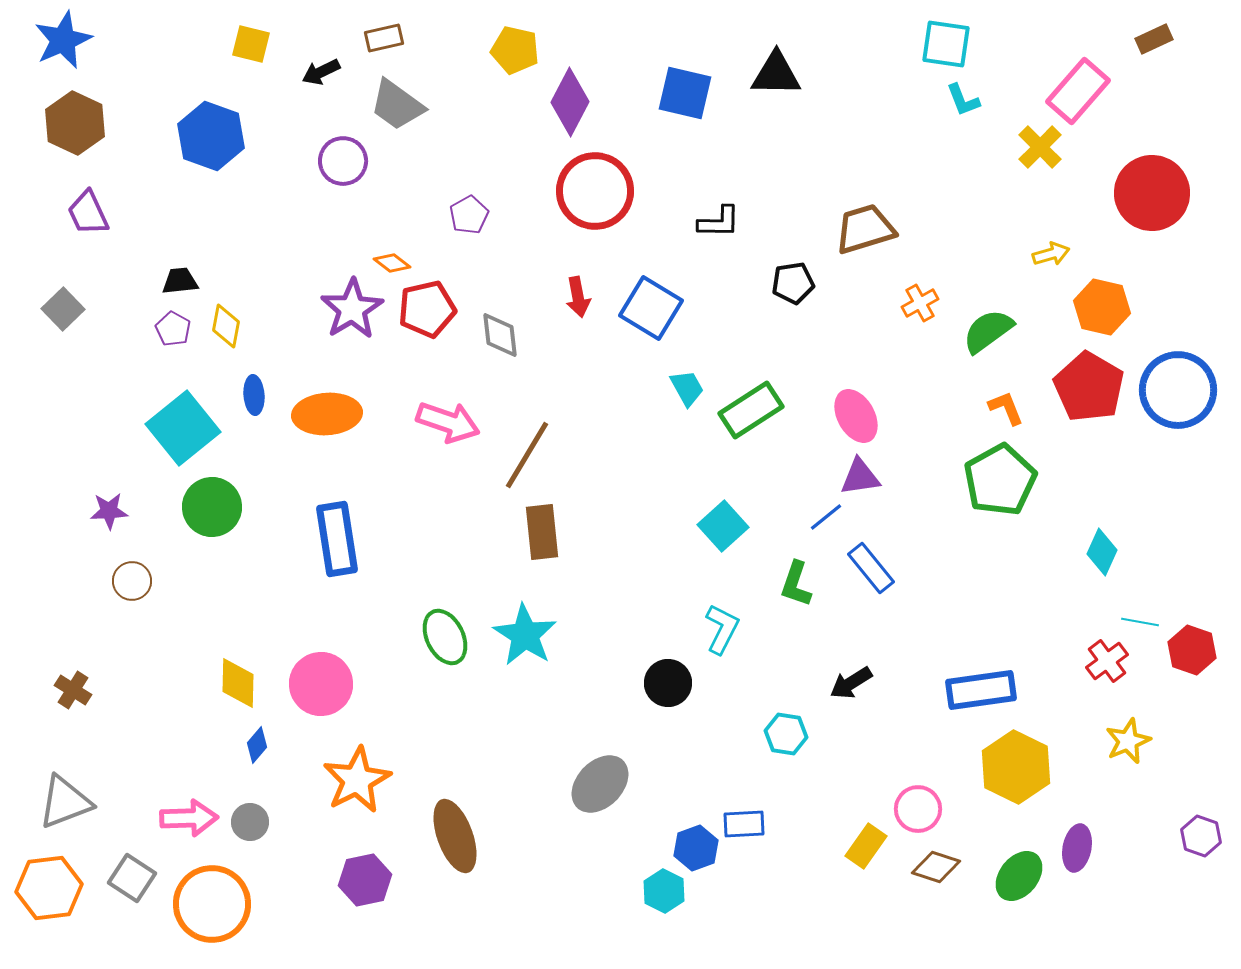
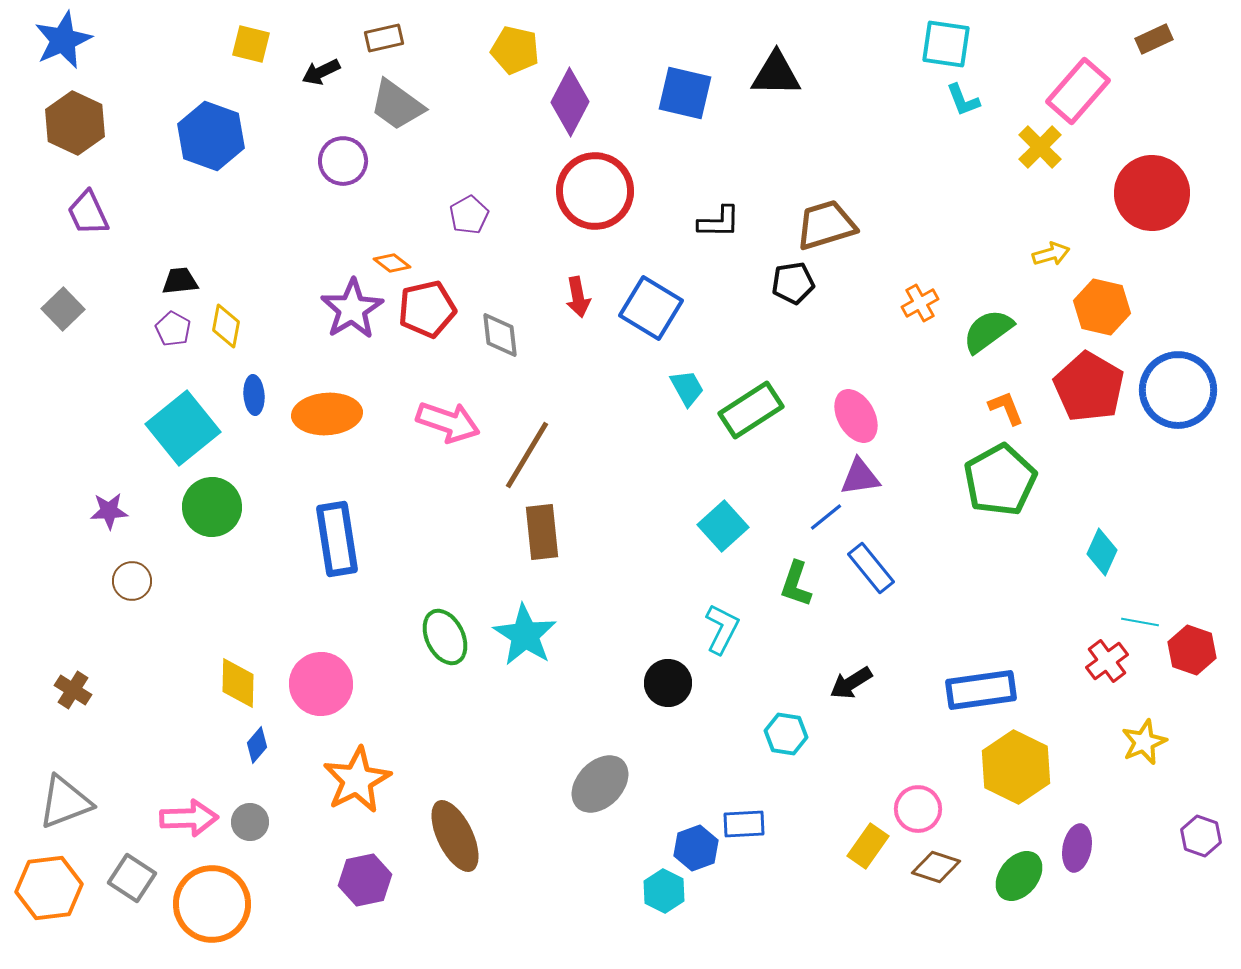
brown trapezoid at (865, 229): moved 39 px left, 4 px up
yellow star at (1128, 741): moved 16 px right, 1 px down
brown ellipse at (455, 836): rotated 6 degrees counterclockwise
yellow rectangle at (866, 846): moved 2 px right
